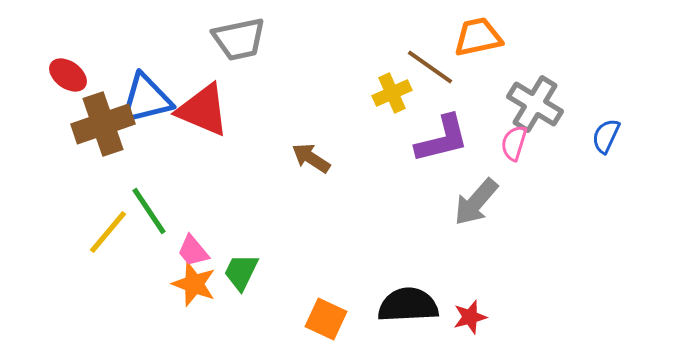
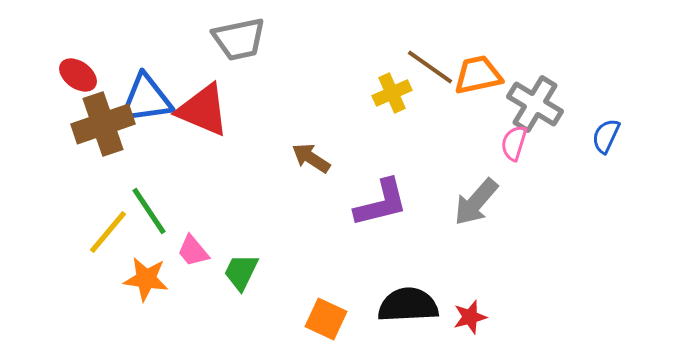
orange trapezoid: moved 38 px down
red ellipse: moved 10 px right
blue triangle: rotated 6 degrees clockwise
purple L-shape: moved 61 px left, 64 px down
orange star: moved 48 px left, 5 px up; rotated 12 degrees counterclockwise
